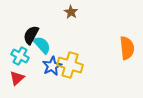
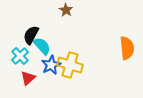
brown star: moved 5 px left, 2 px up
cyan semicircle: moved 1 px down
cyan cross: rotated 18 degrees clockwise
blue star: moved 1 px left, 1 px up
red triangle: moved 11 px right
